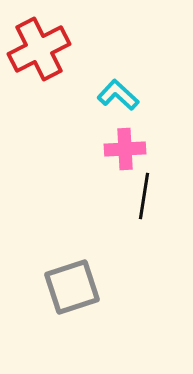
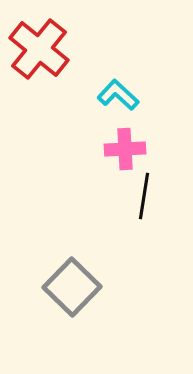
red cross: rotated 24 degrees counterclockwise
gray square: rotated 28 degrees counterclockwise
